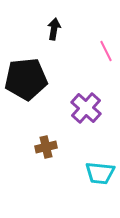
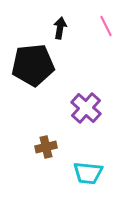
black arrow: moved 6 px right, 1 px up
pink line: moved 25 px up
black pentagon: moved 7 px right, 14 px up
cyan trapezoid: moved 12 px left
